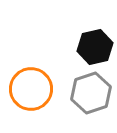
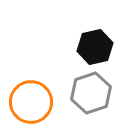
orange circle: moved 13 px down
